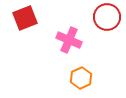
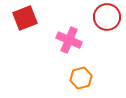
orange hexagon: rotated 10 degrees clockwise
